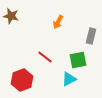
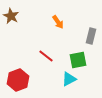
brown star: rotated 14 degrees clockwise
orange arrow: rotated 64 degrees counterclockwise
red line: moved 1 px right, 1 px up
red hexagon: moved 4 px left
